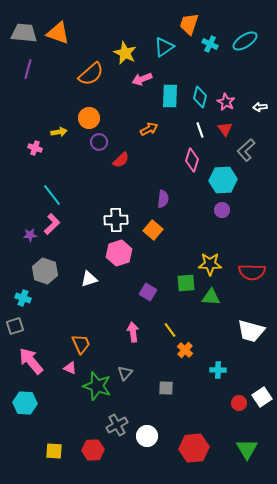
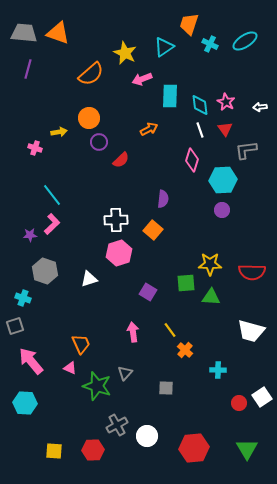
cyan diamond at (200, 97): moved 8 px down; rotated 20 degrees counterclockwise
gray L-shape at (246, 150): rotated 35 degrees clockwise
